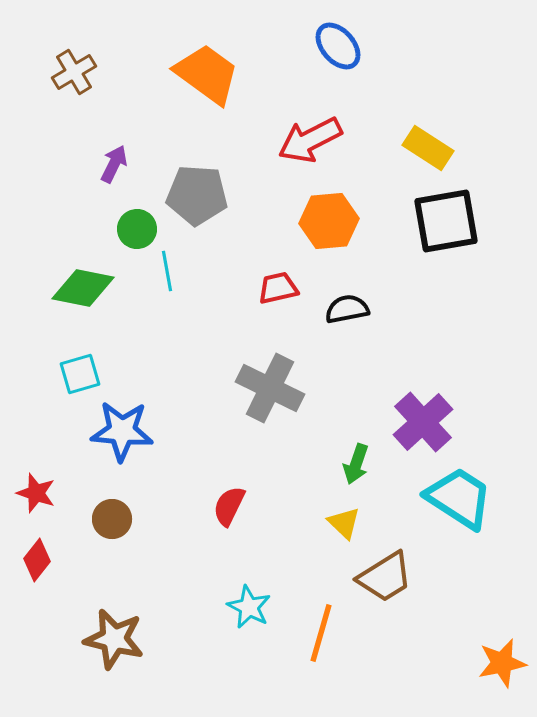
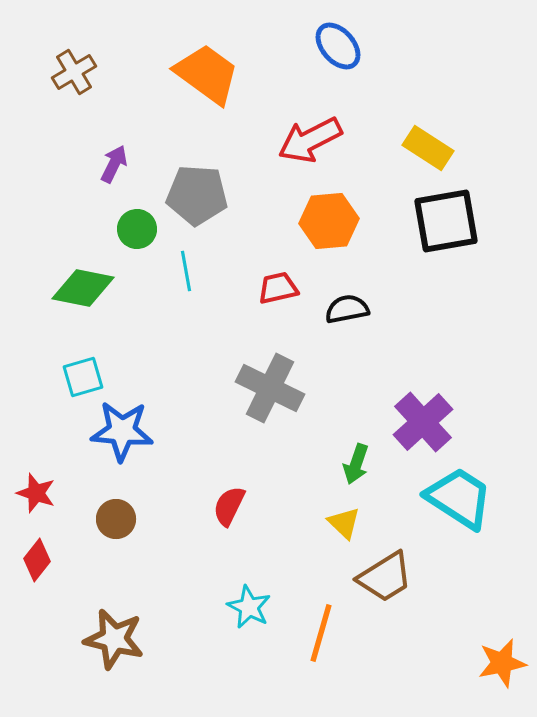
cyan line: moved 19 px right
cyan square: moved 3 px right, 3 px down
brown circle: moved 4 px right
